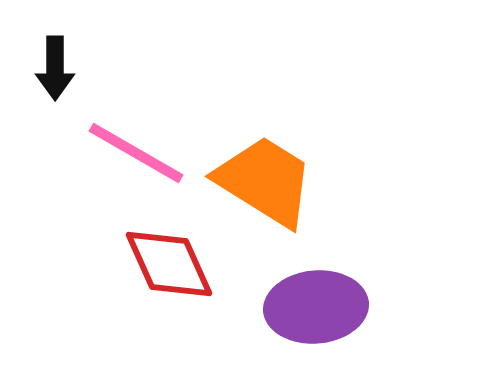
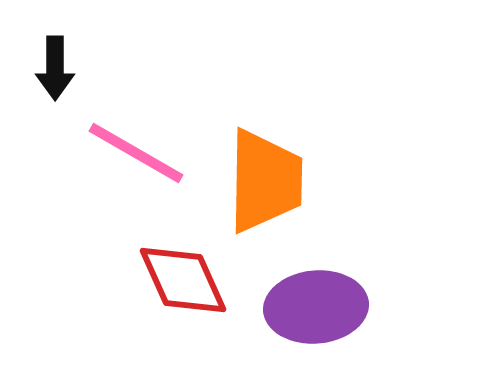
orange trapezoid: rotated 59 degrees clockwise
red diamond: moved 14 px right, 16 px down
